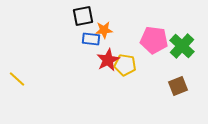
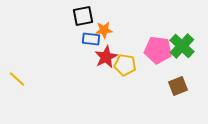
pink pentagon: moved 4 px right, 10 px down
red star: moved 2 px left, 3 px up
